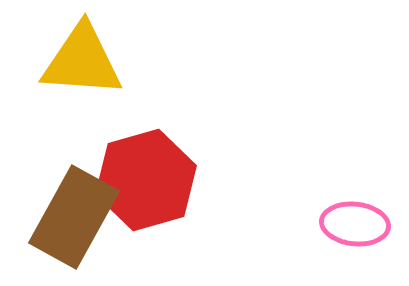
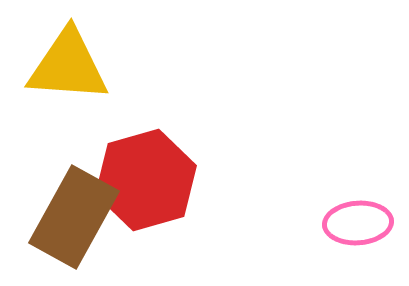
yellow triangle: moved 14 px left, 5 px down
pink ellipse: moved 3 px right, 1 px up; rotated 10 degrees counterclockwise
